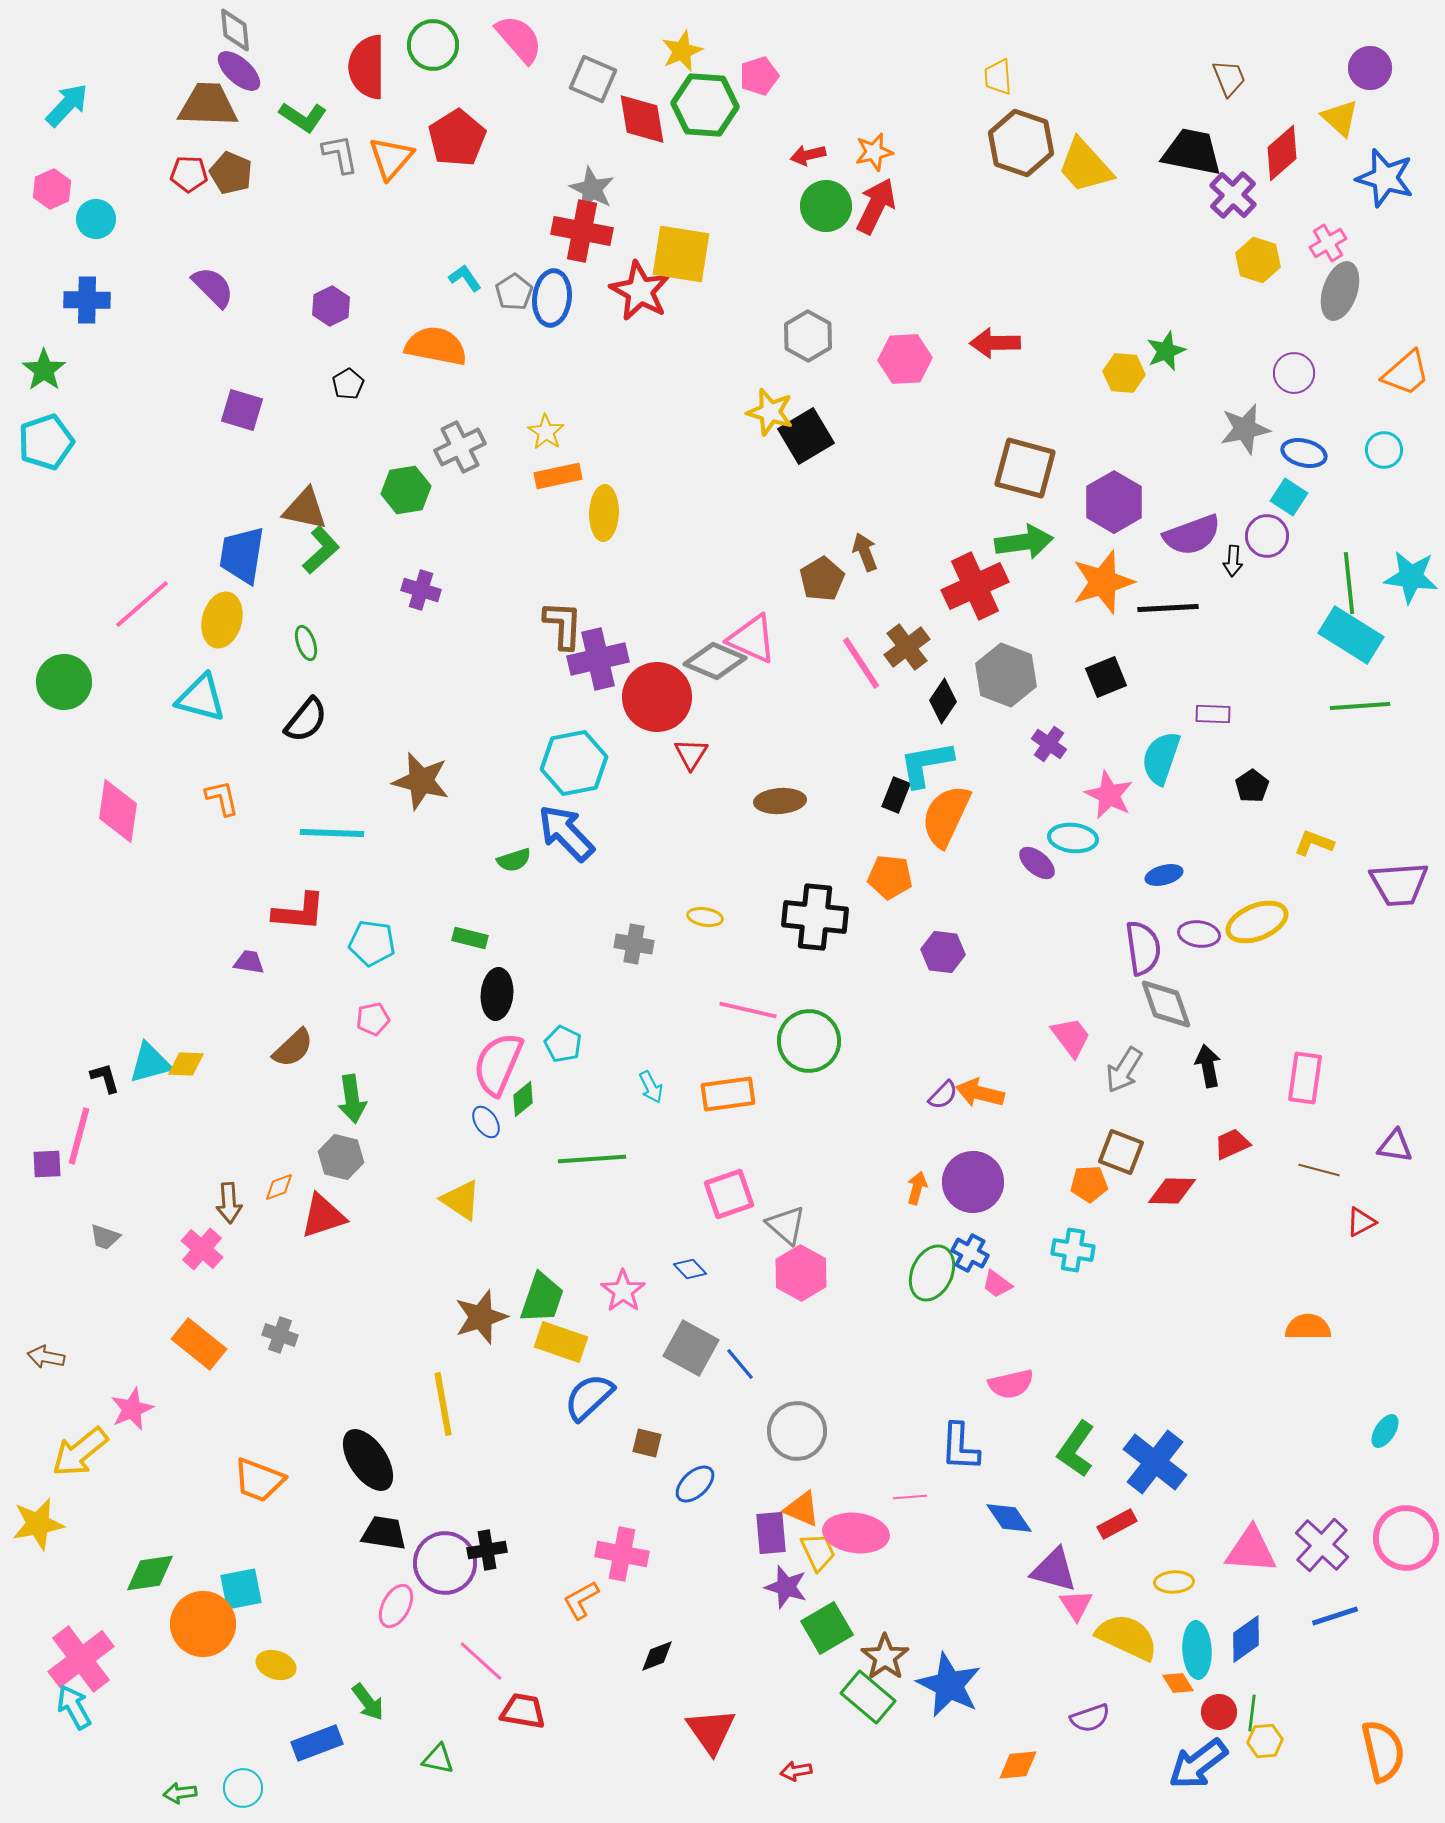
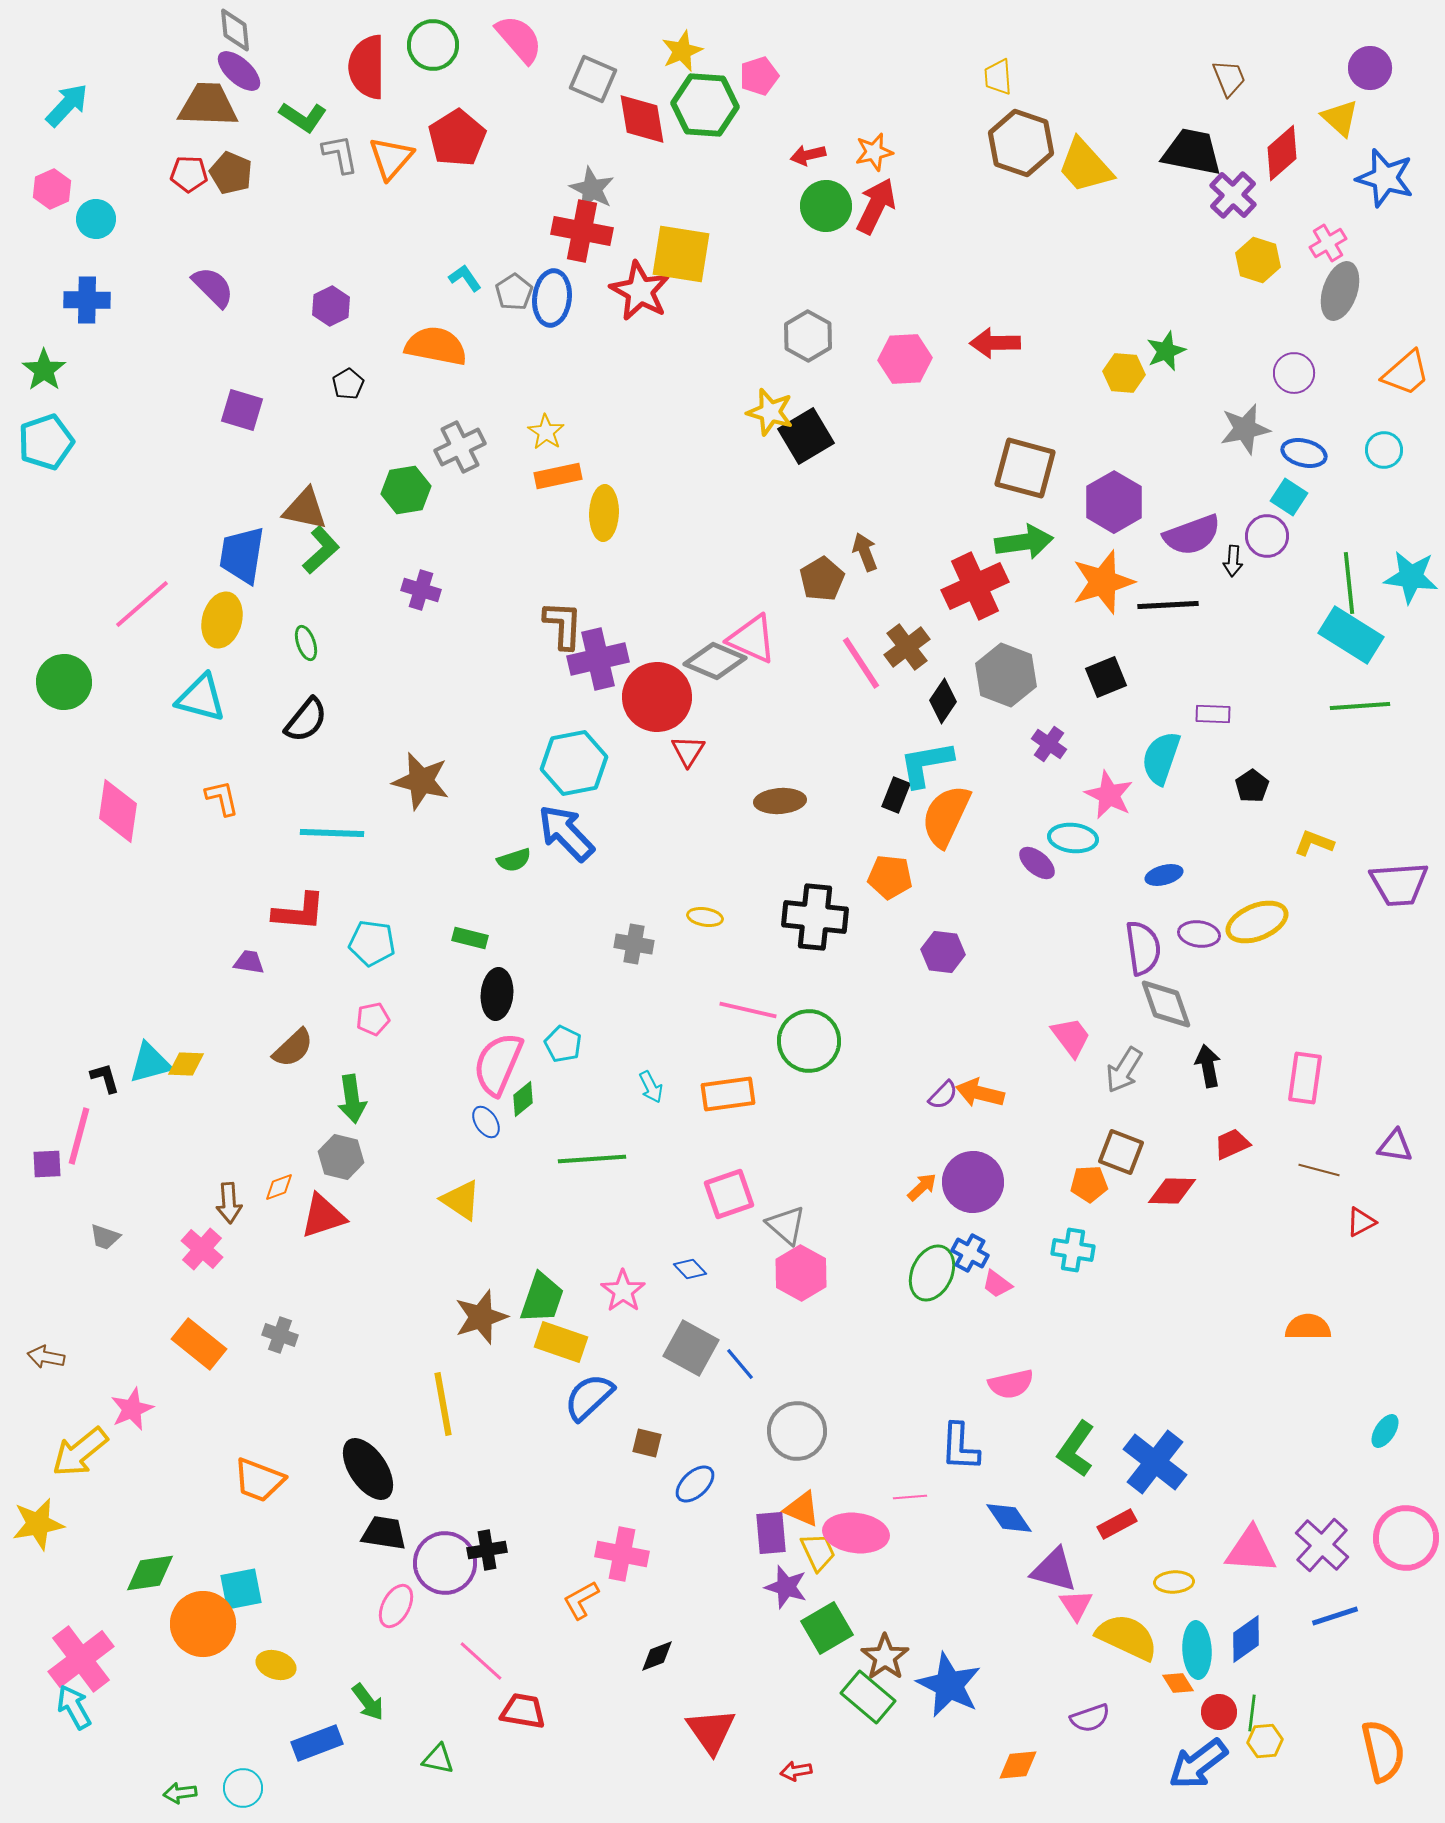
black line at (1168, 608): moved 3 px up
red triangle at (691, 754): moved 3 px left, 3 px up
orange arrow at (917, 1188): moved 5 px right, 1 px up; rotated 32 degrees clockwise
black ellipse at (368, 1460): moved 9 px down
